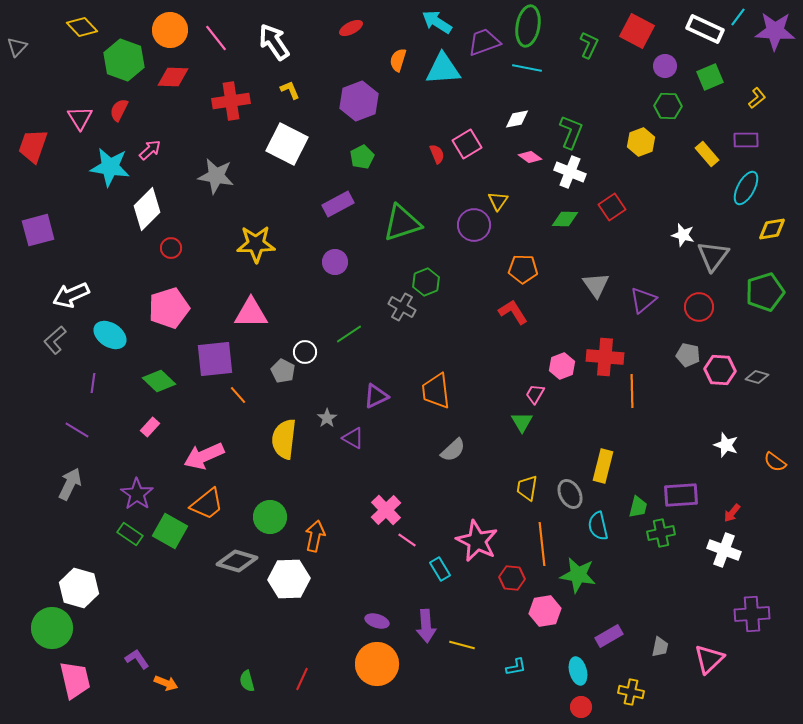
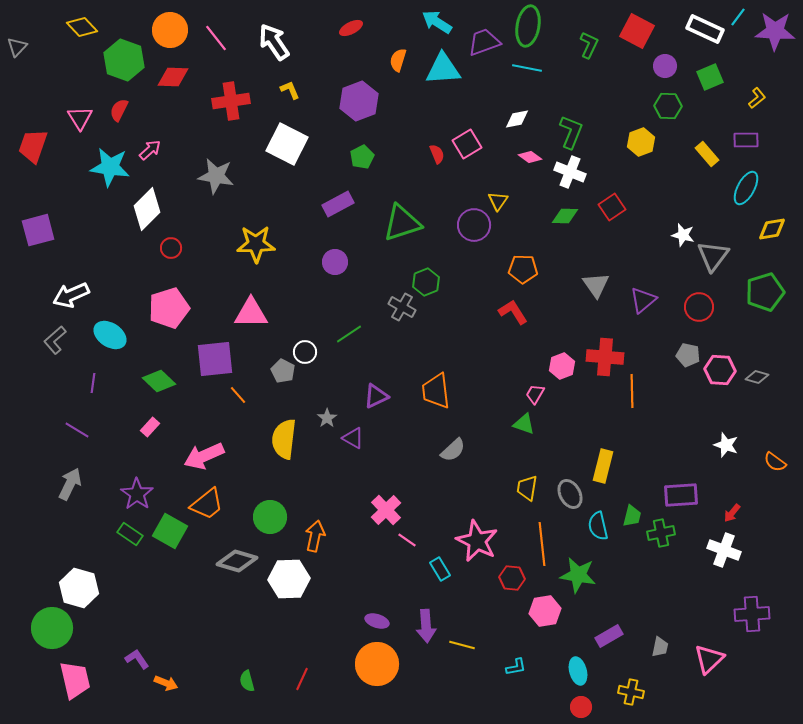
green diamond at (565, 219): moved 3 px up
green triangle at (522, 422): moved 2 px right, 2 px down; rotated 40 degrees counterclockwise
green trapezoid at (638, 507): moved 6 px left, 9 px down
